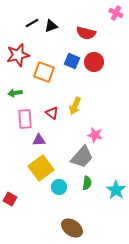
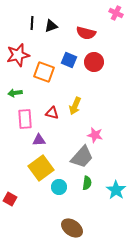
black line: rotated 56 degrees counterclockwise
blue square: moved 3 px left, 1 px up
red triangle: rotated 24 degrees counterclockwise
